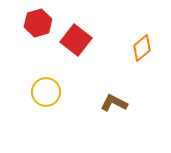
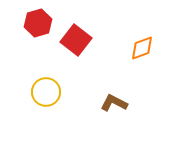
orange diamond: rotated 20 degrees clockwise
